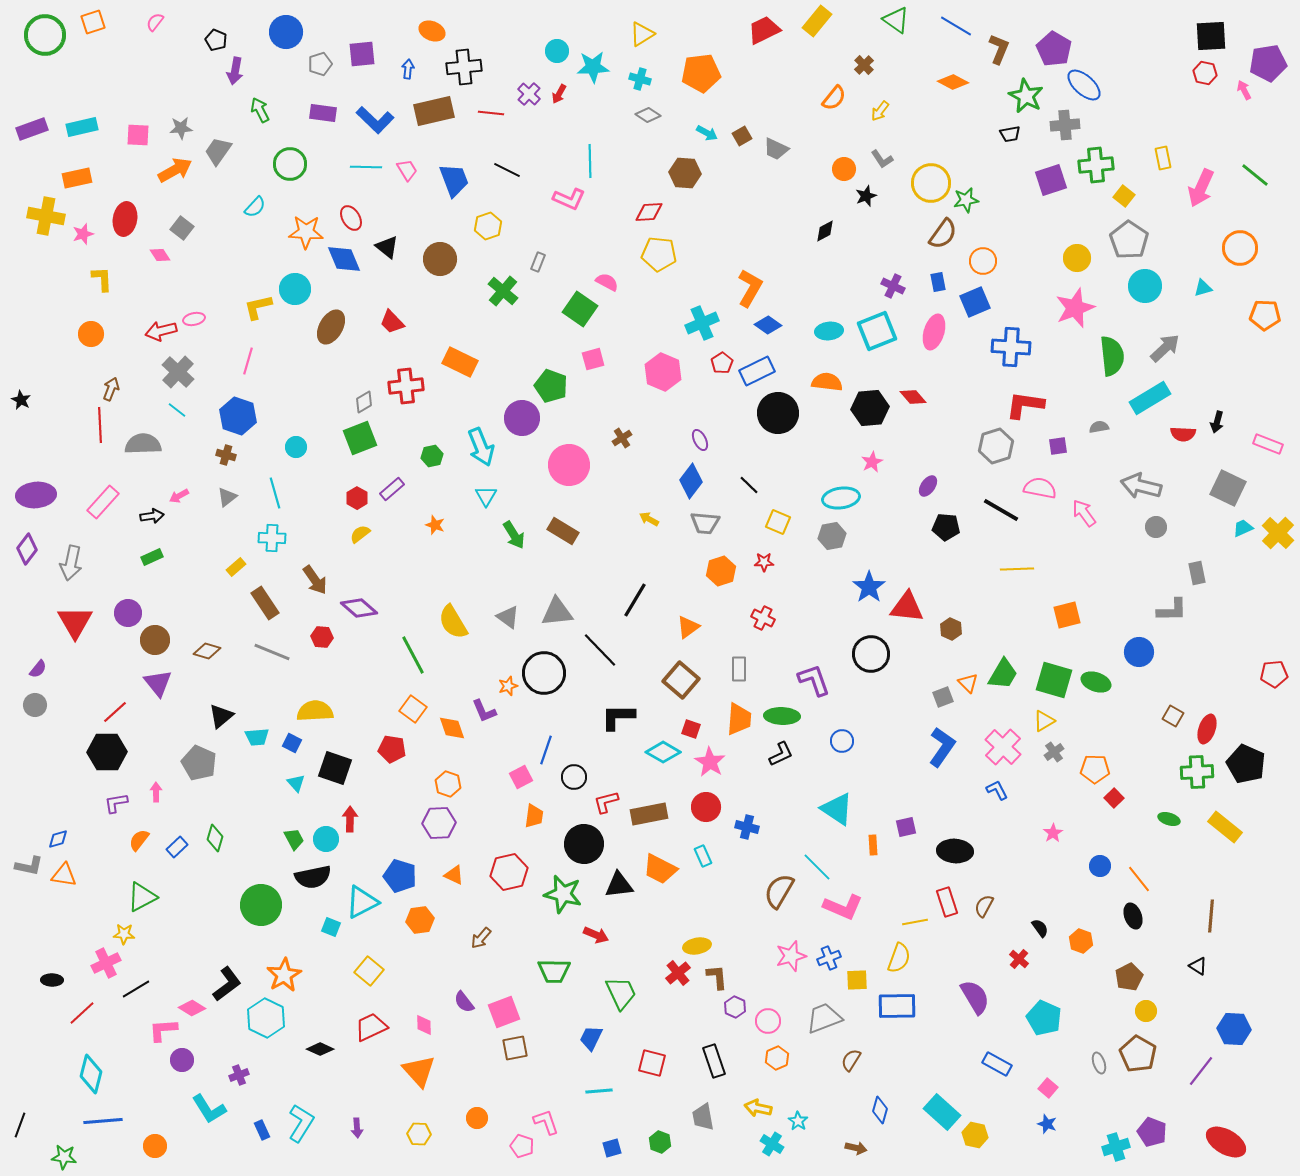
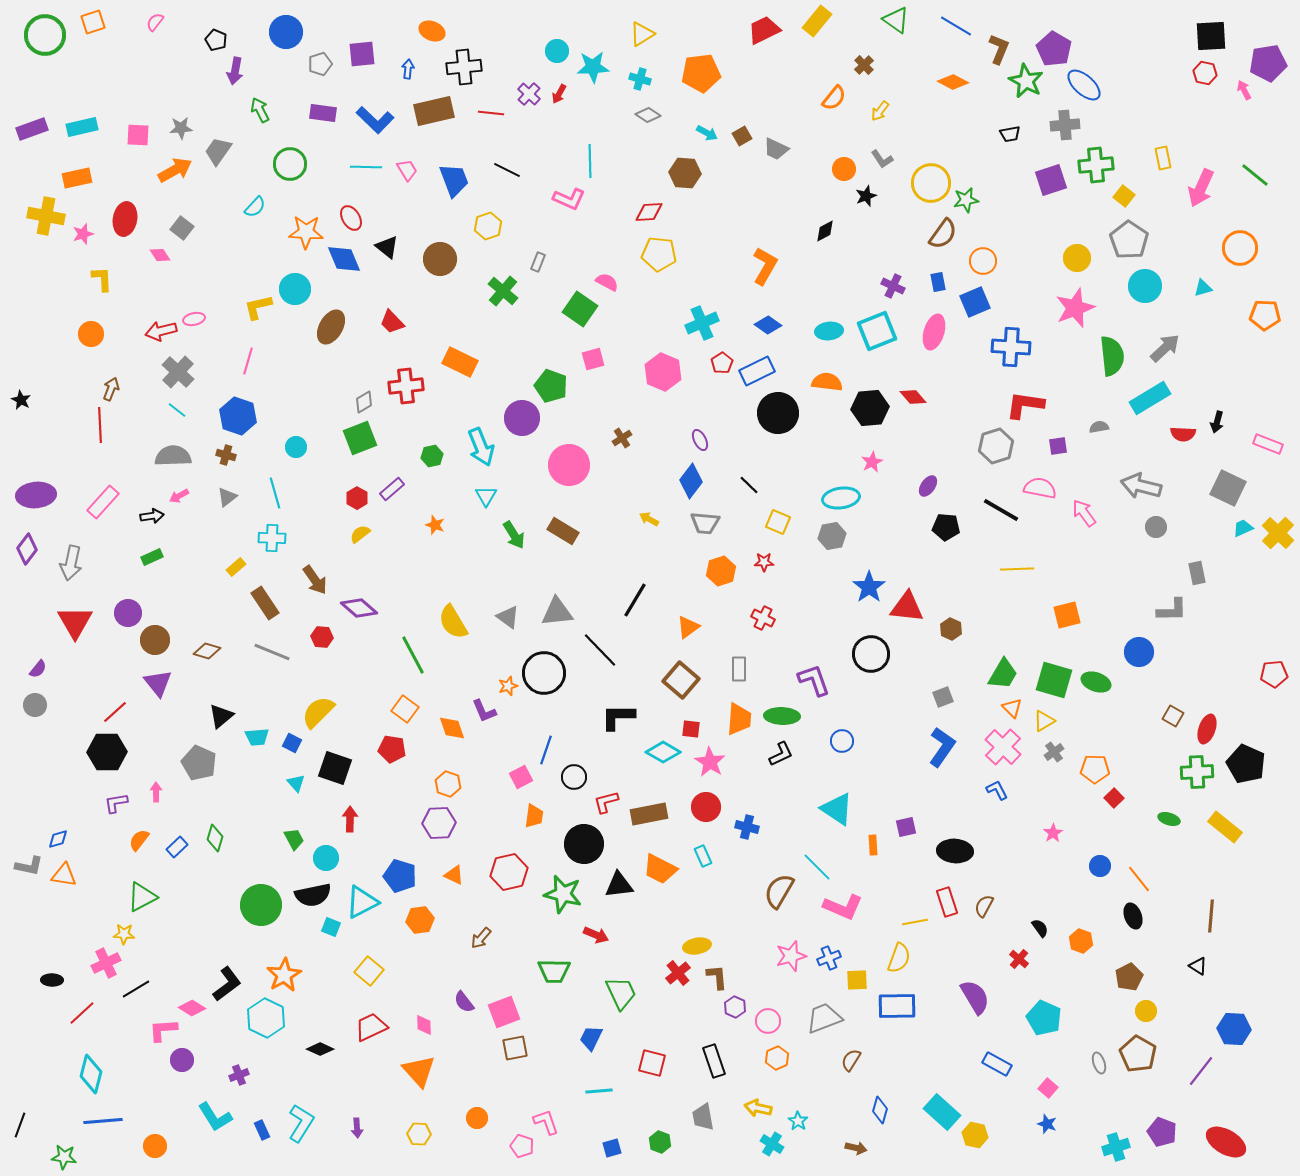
green star at (1026, 96): moved 15 px up
orange L-shape at (750, 288): moved 15 px right, 22 px up
gray semicircle at (143, 444): moved 30 px right, 12 px down
orange triangle at (968, 683): moved 44 px right, 25 px down
orange square at (413, 709): moved 8 px left
yellow semicircle at (315, 711): moved 3 px right, 1 px down; rotated 42 degrees counterclockwise
red square at (691, 729): rotated 12 degrees counterclockwise
cyan circle at (326, 839): moved 19 px down
black semicircle at (313, 877): moved 18 px down
cyan L-shape at (209, 1109): moved 6 px right, 8 px down
purple pentagon at (1152, 1132): moved 10 px right
